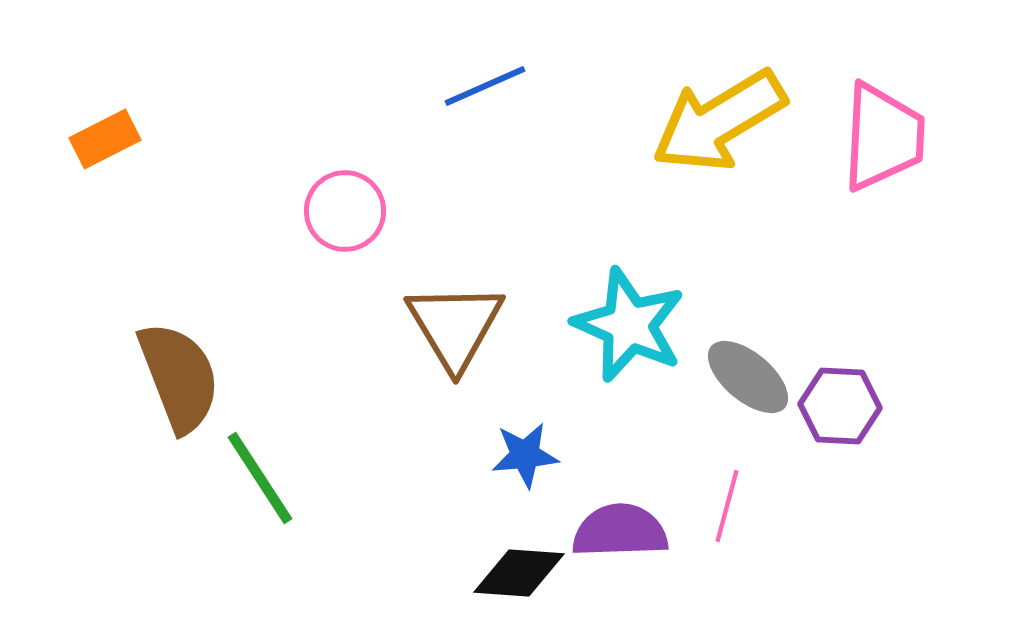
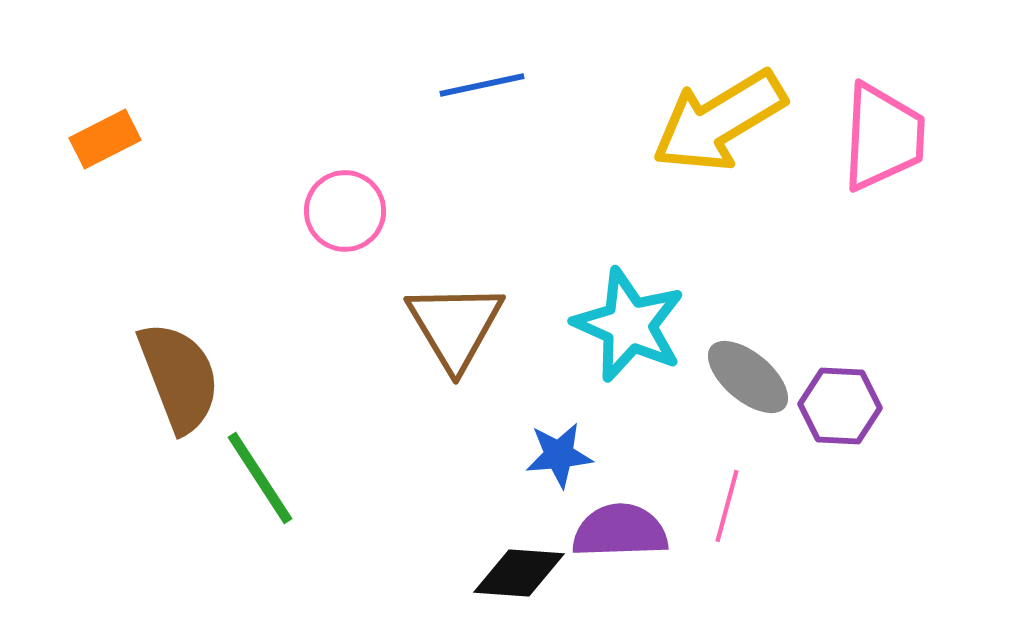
blue line: moved 3 px left, 1 px up; rotated 12 degrees clockwise
blue star: moved 34 px right
